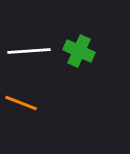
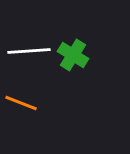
green cross: moved 6 px left, 4 px down; rotated 8 degrees clockwise
